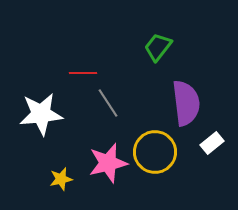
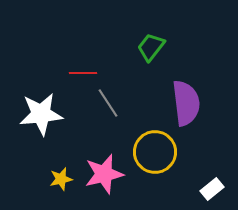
green trapezoid: moved 7 px left
white rectangle: moved 46 px down
pink star: moved 4 px left, 11 px down
